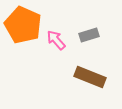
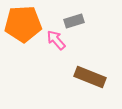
orange pentagon: moved 1 px up; rotated 27 degrees counterclockwise
gray rectangle: moved 15 px left, 14 px up
